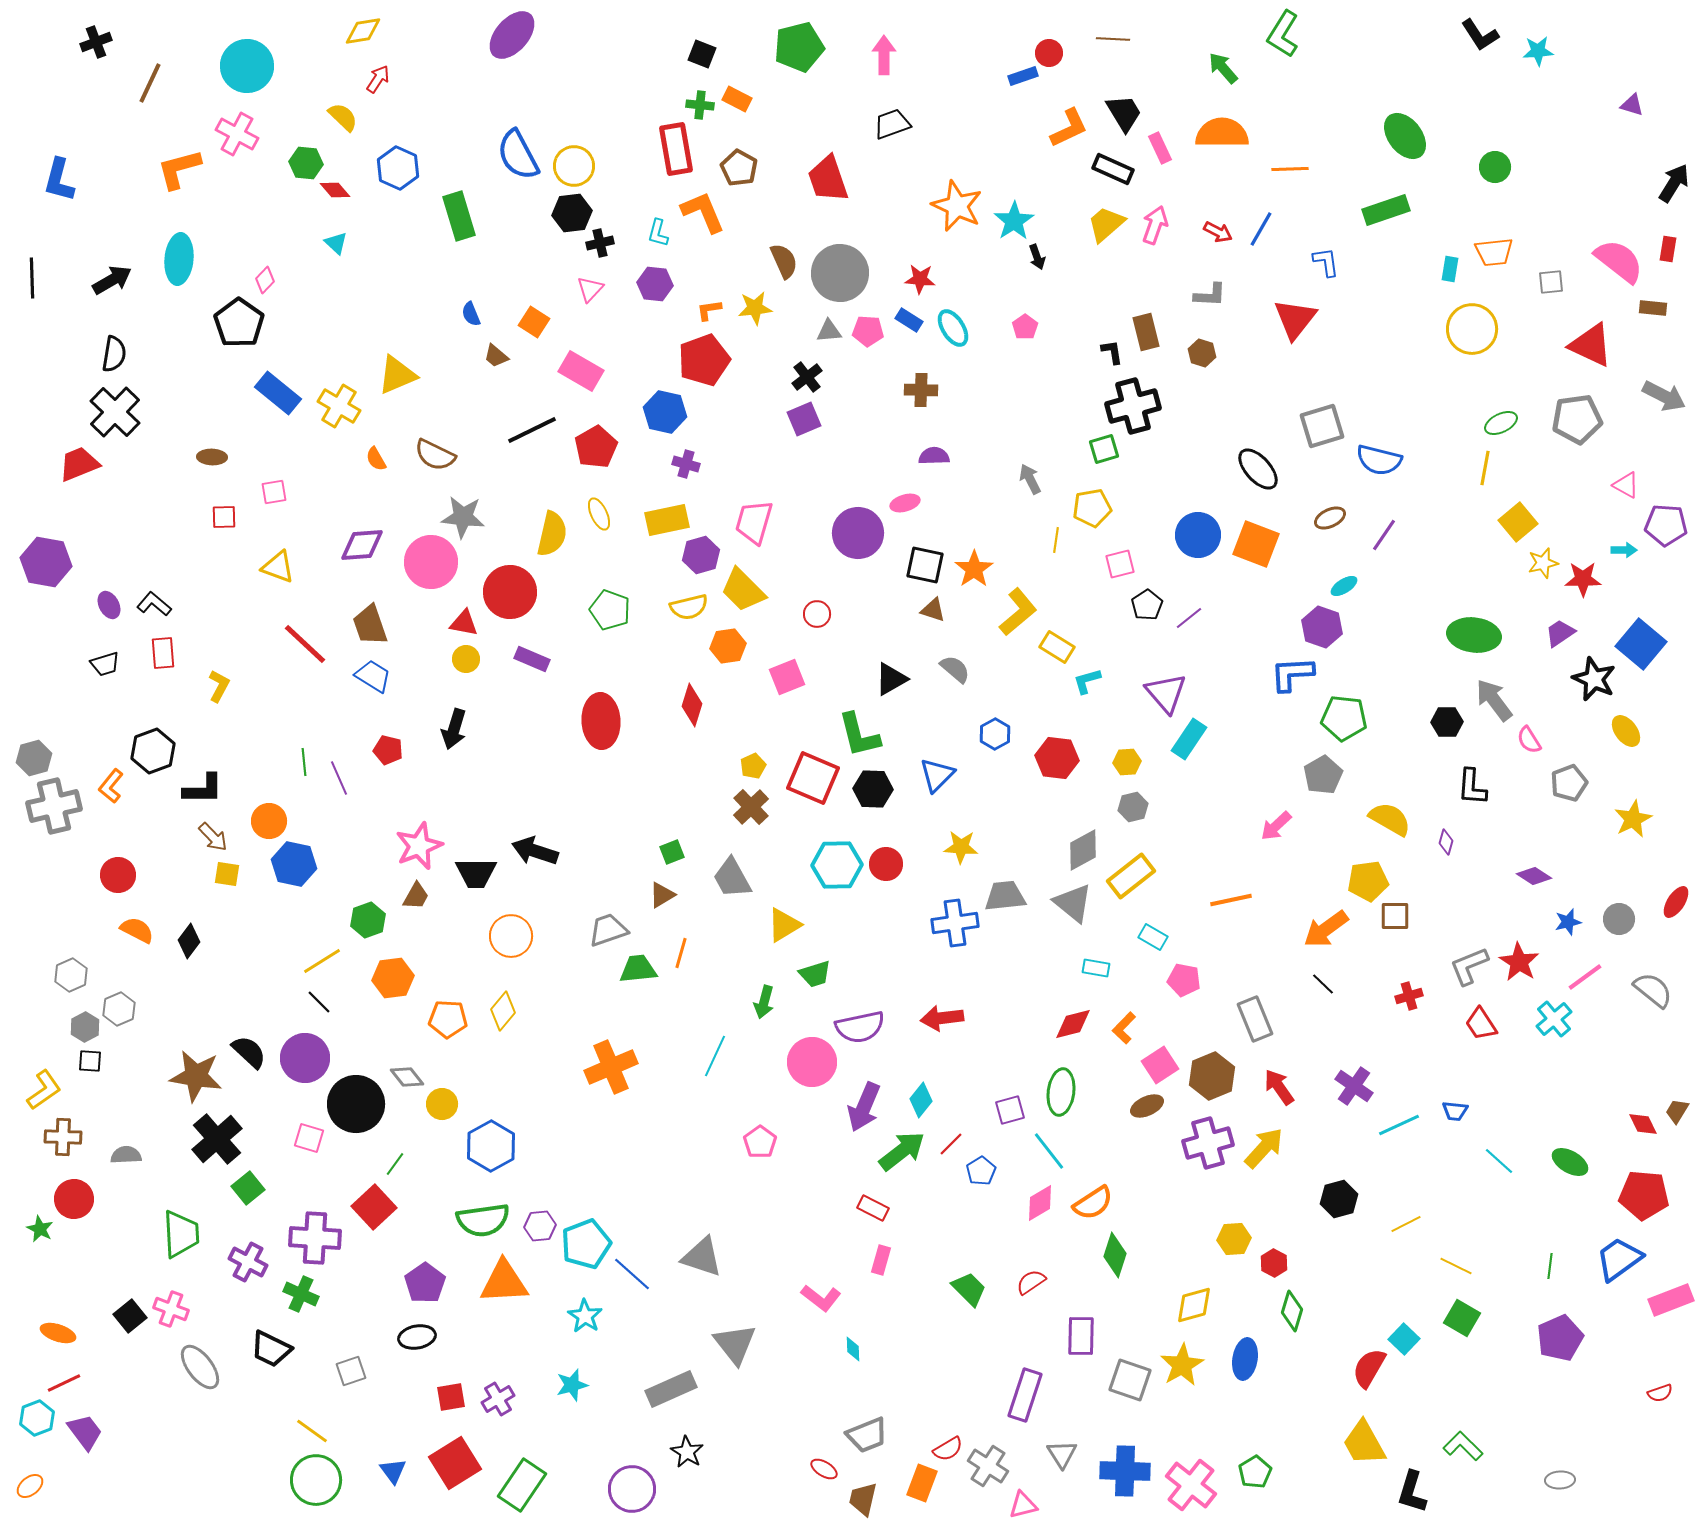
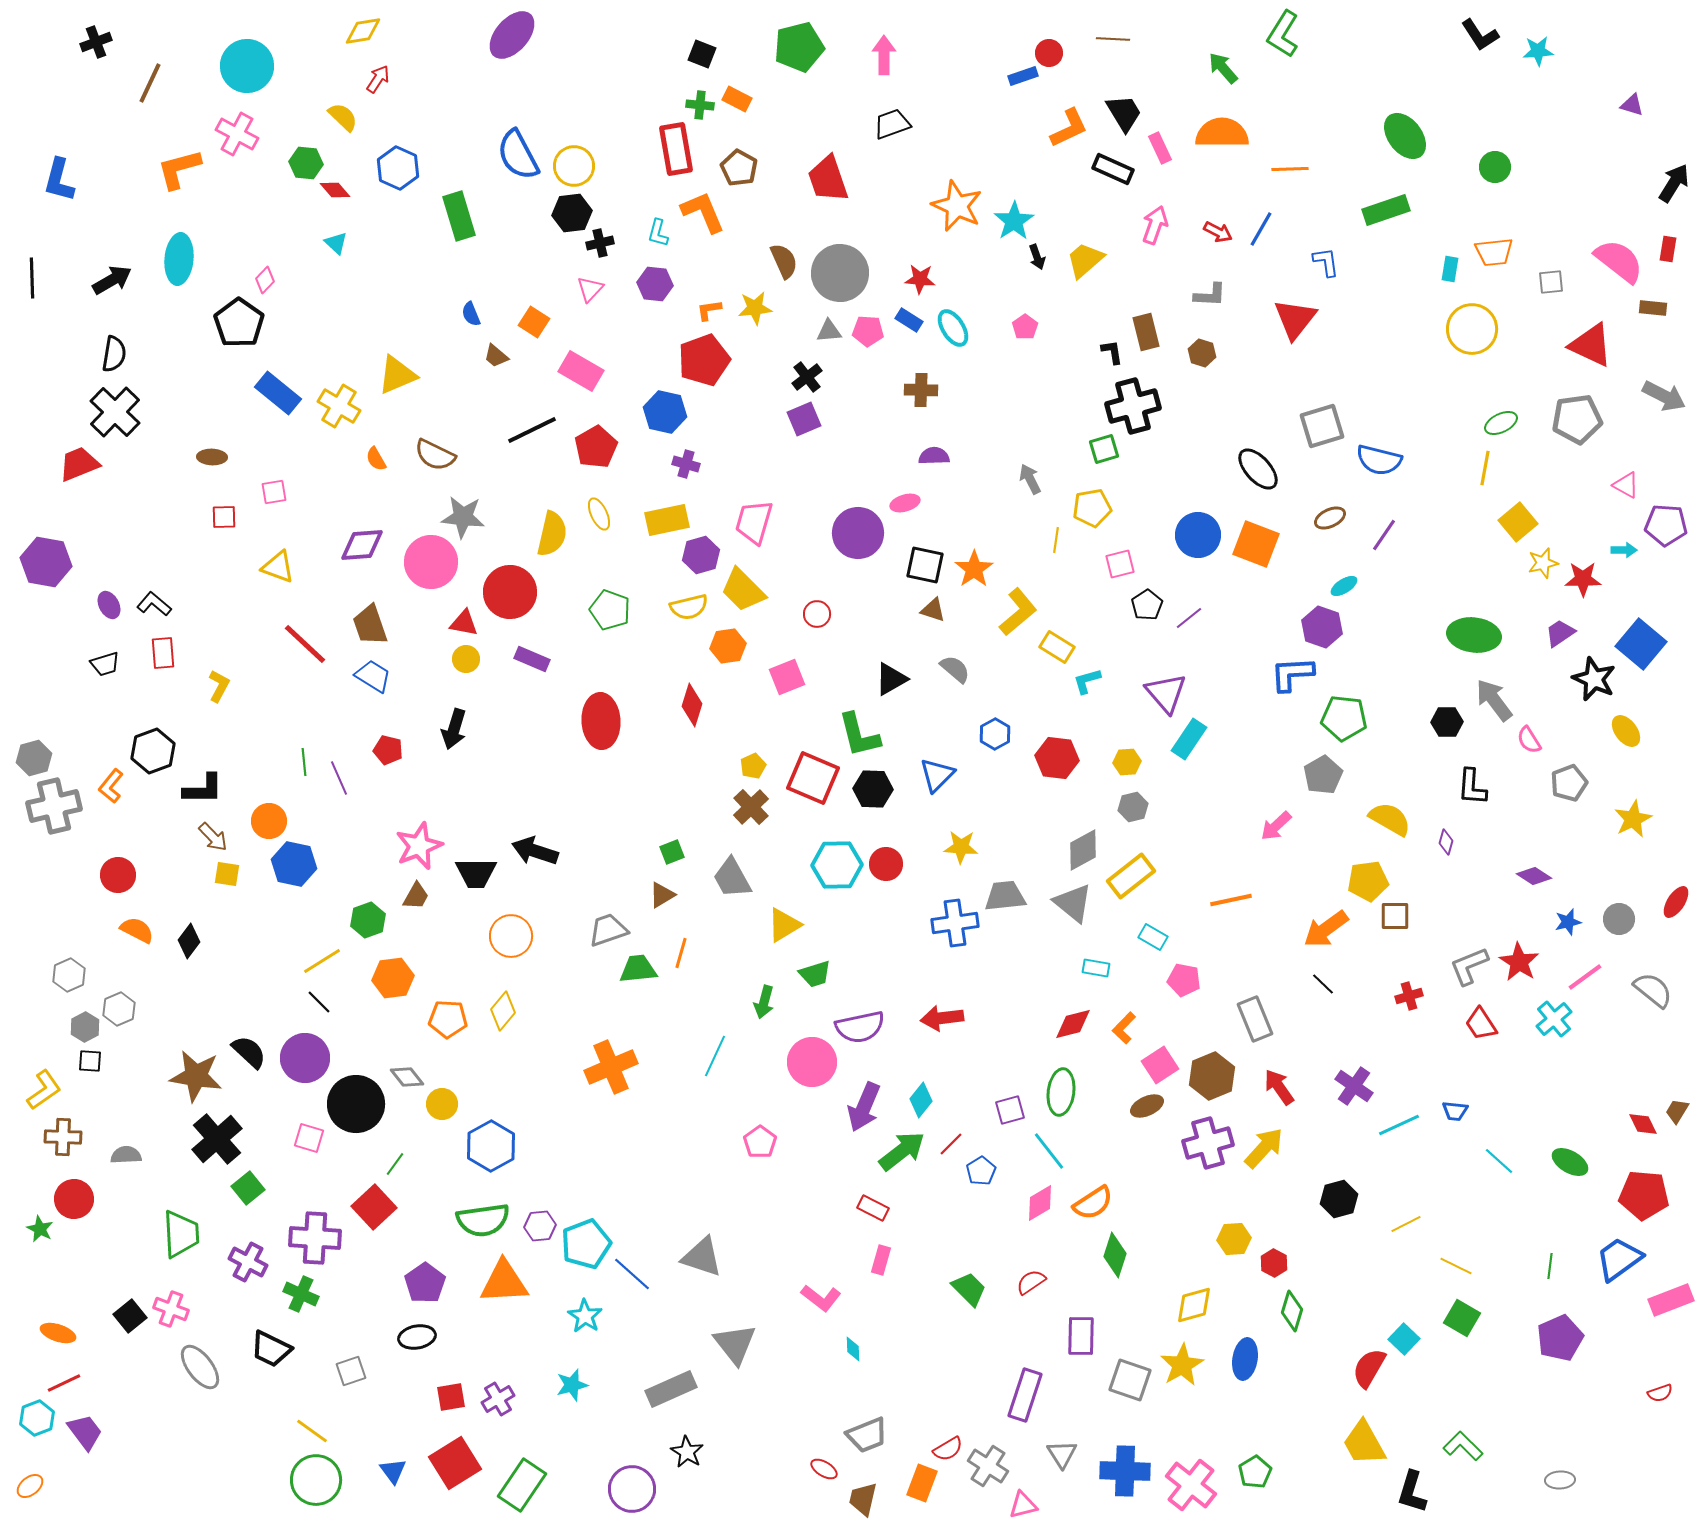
yellow trapezoid at (1106, 224): moved 21 px left, 36 px down
gray hexagon at (71, 975): moved 2 px left
